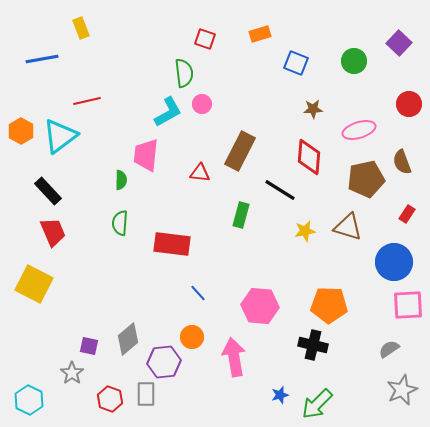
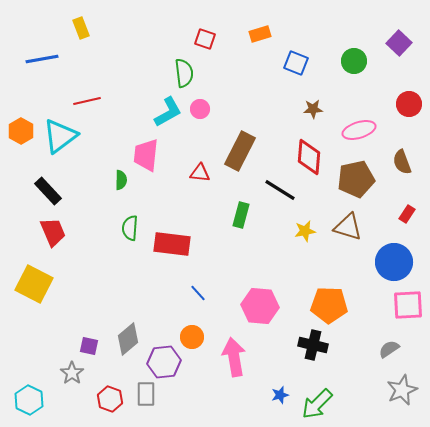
pink circle at (202, 104): moved 2 px left, 5 px down
brown pentagon at (366, 179): moved 10 px left
green semicircle at (120, 223): moved 10 px right, 5 px down
